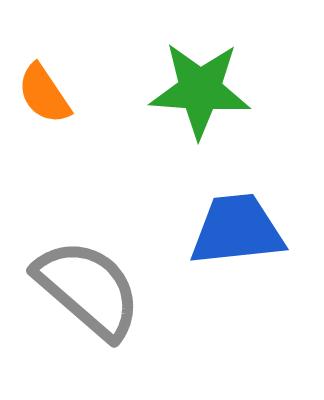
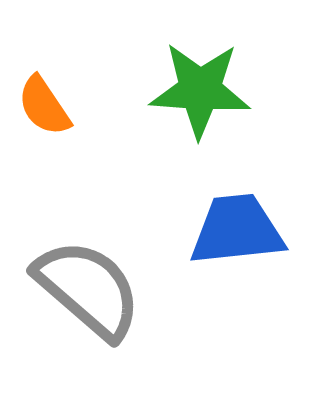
orange semicircle: moved 12 px down
